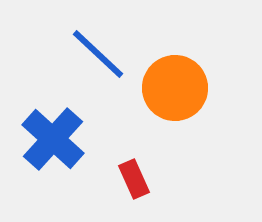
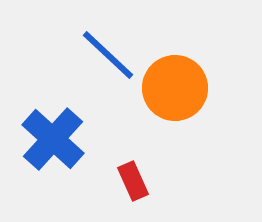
blue line: moved 10 px right, 1 px down
red rectangle: moved 1 px left, 2 px down
